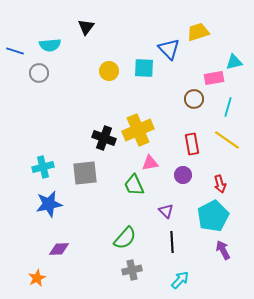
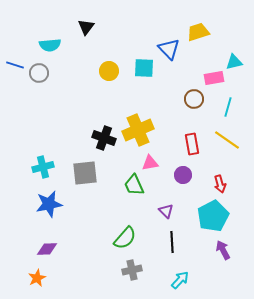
blue line: moved 14 px down
purple diamond: moved 12 px left
